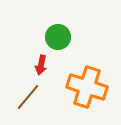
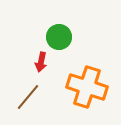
green circle: moved 1 px right
red arrow: moved 3 px up
